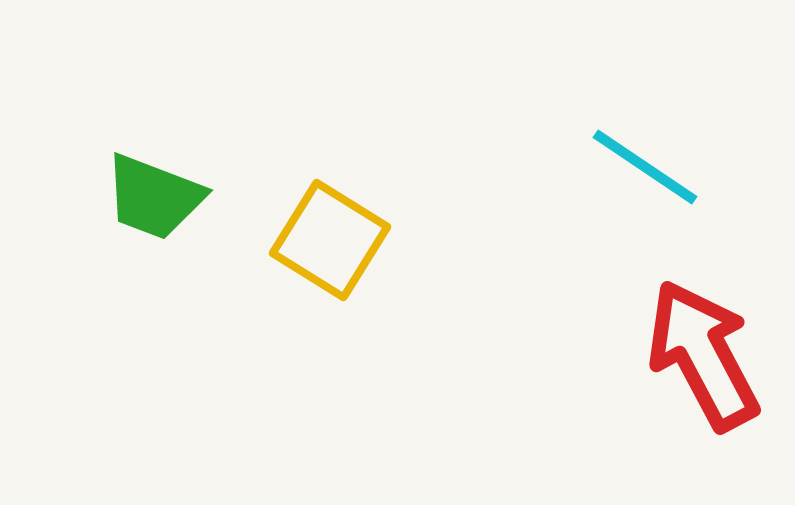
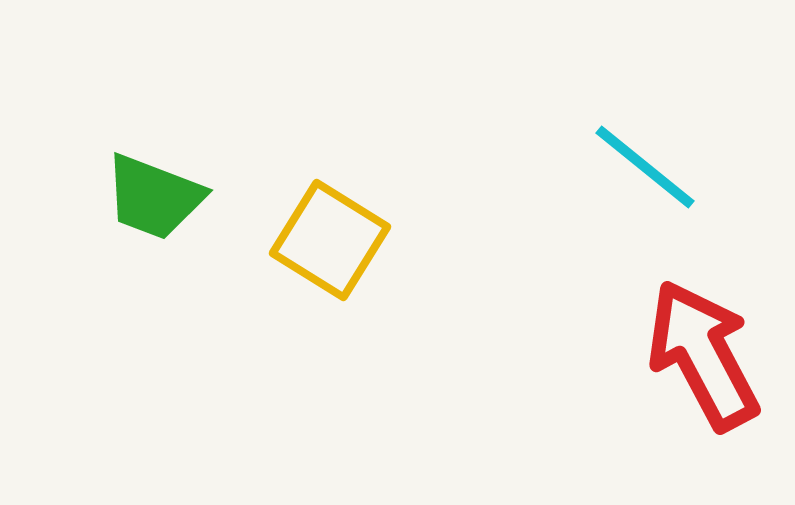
cyan line: rotated 5 degrees clockwise
